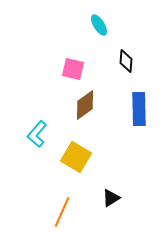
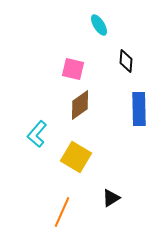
brown diamond: moved 5 px left
